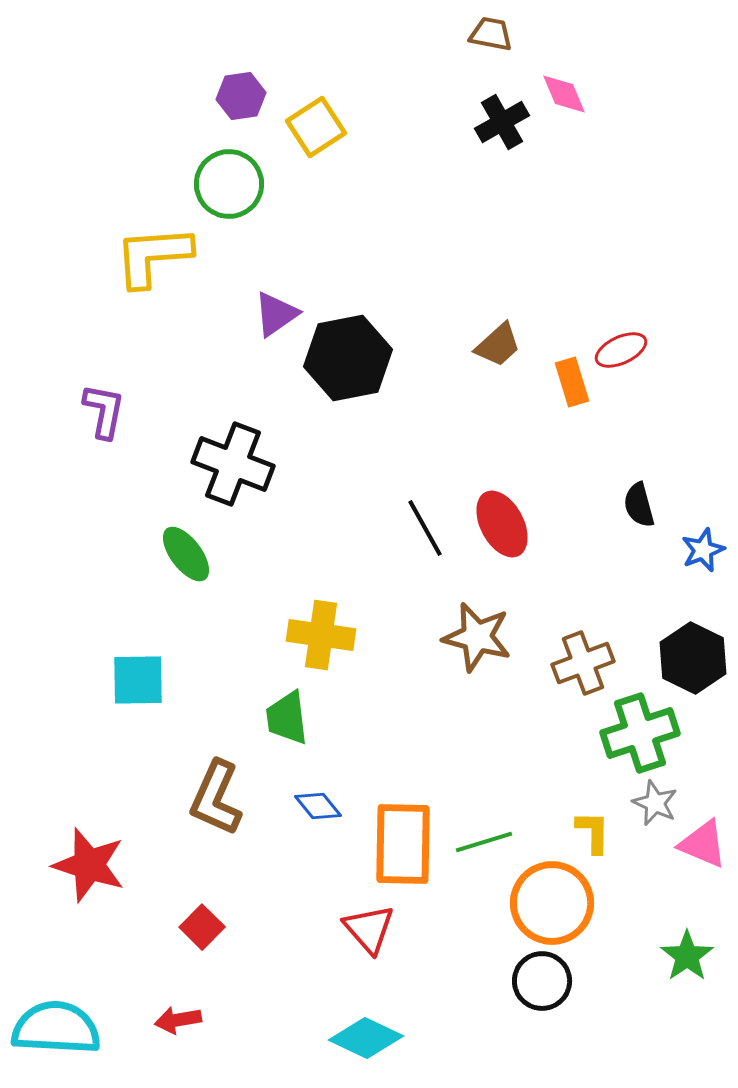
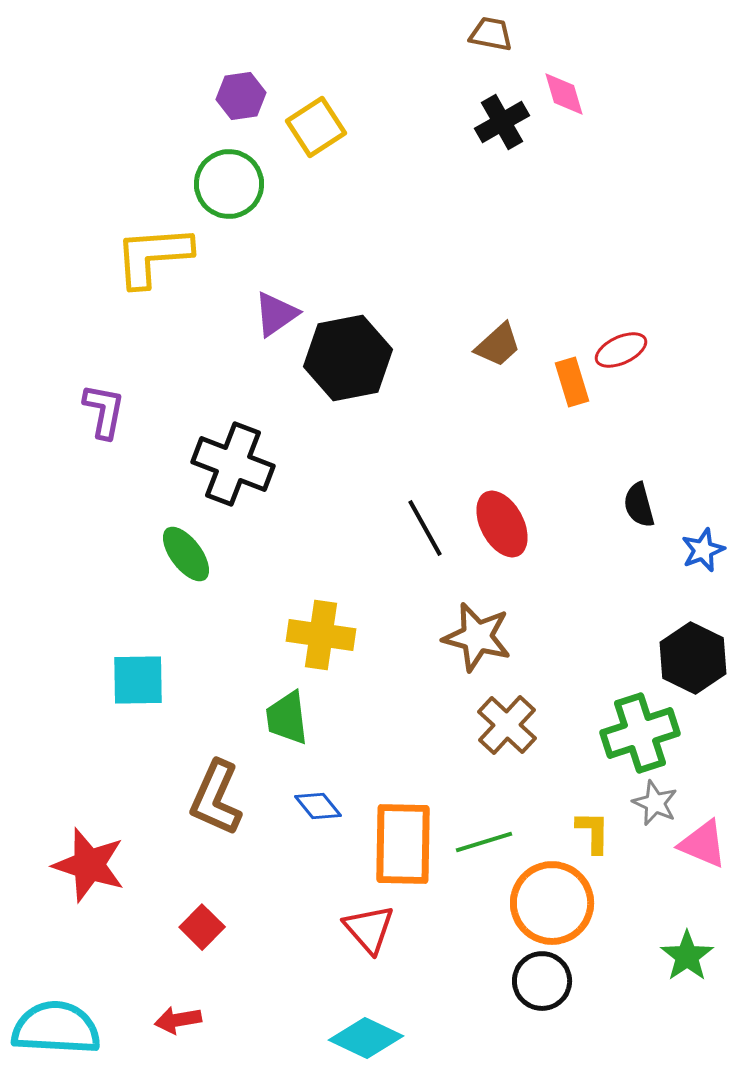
pink diamond at (564, 94): rotated 6 degrees clockwise
brown cross at (583, 663): moved 76 px left, 62 px down; rotated 26 degrees counterclockwise
